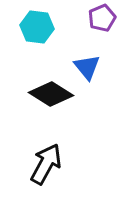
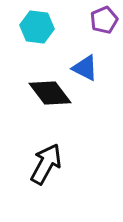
purple pentagon: moved 2 px right, 2 px down
blue triangle: moved 2 px left, 1 px down; rotated 24 degrees counterclockwise
black diamond: moved 1 px left, 1 px up; rotated 21 degrees clockwise
